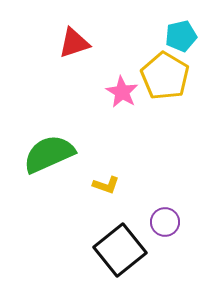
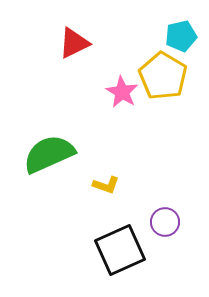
red triangle: rotated 8 degrees counterclockwise
yellow pentagon: moved 2 px left
black square: rotated 15 degrees clockwise
